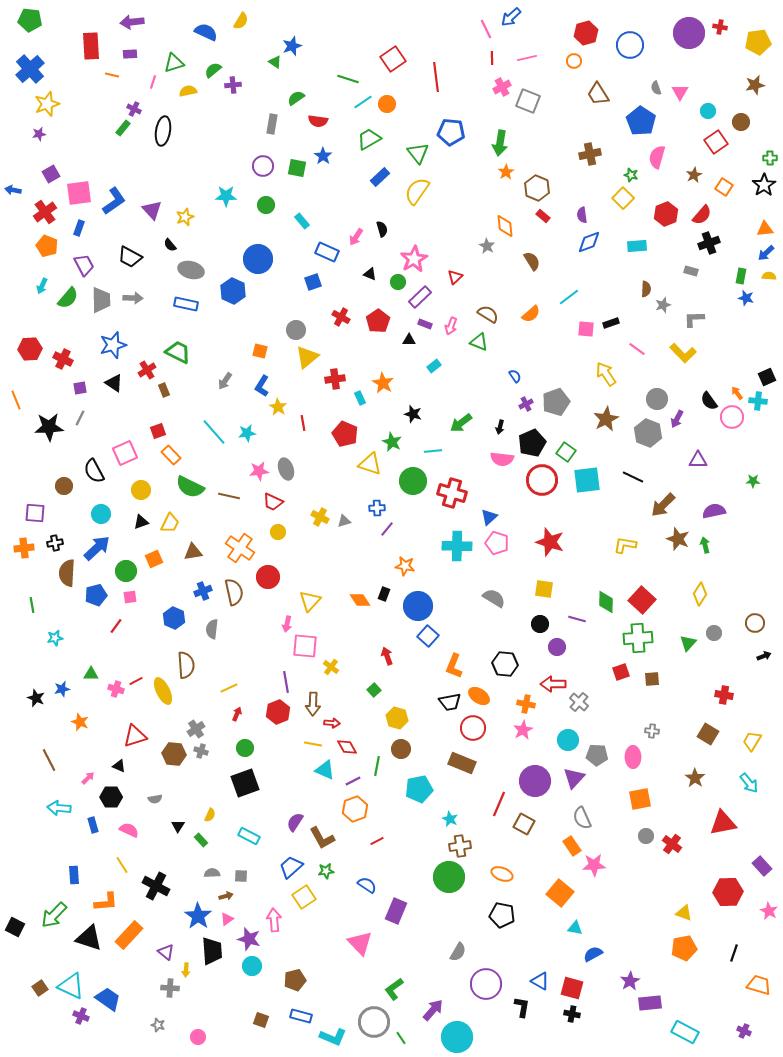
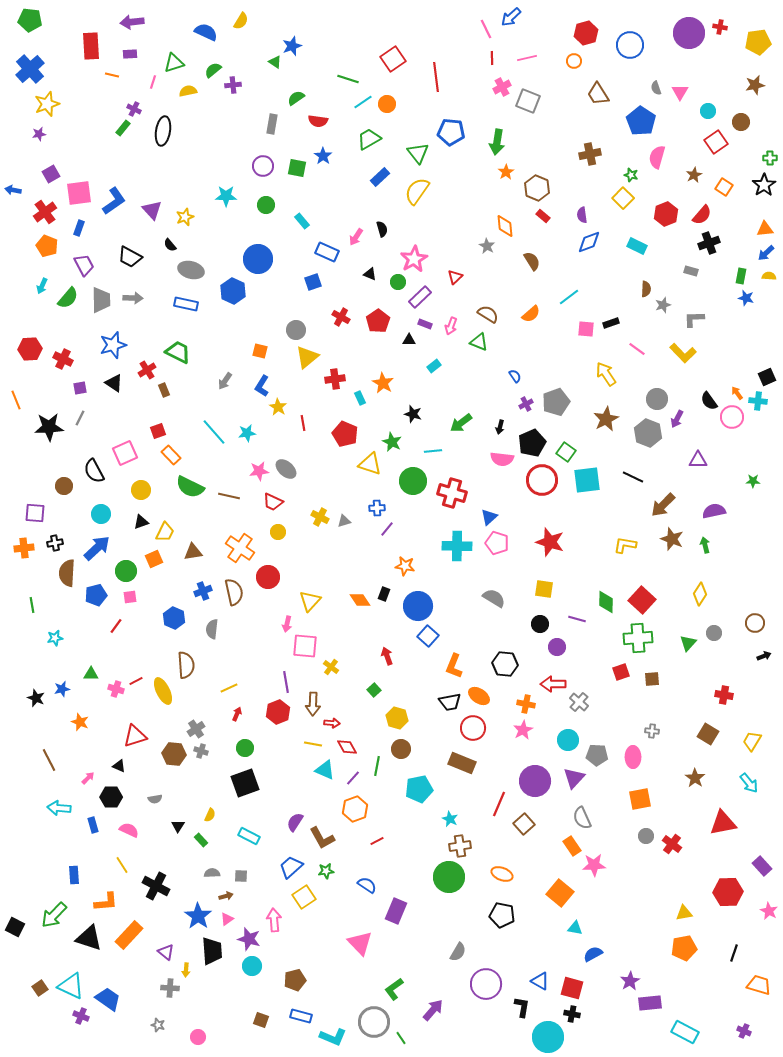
green arrow at (500, 143): moved 3 px left, 1 px up
cyan rectangle at (637, 246): rotated 30 degrees clockwise
gray ellipse at (286, 469): rotated 30 degrees counterclockwise
yellow trapezoid at (170, 523): moved 5 px left, 9 px down
brown star at (678, 539): moved 6 px left
purple line at (353, 781): moved 3 px up; rotated 21 degrees counterclockwise
brown square at (524, 824): rotated 20 degrees clockwise
yellow triangle at (684, 913): rotated 30 degrees counterclockwise
cyan circle at (457, 1037): moved 91 px right
